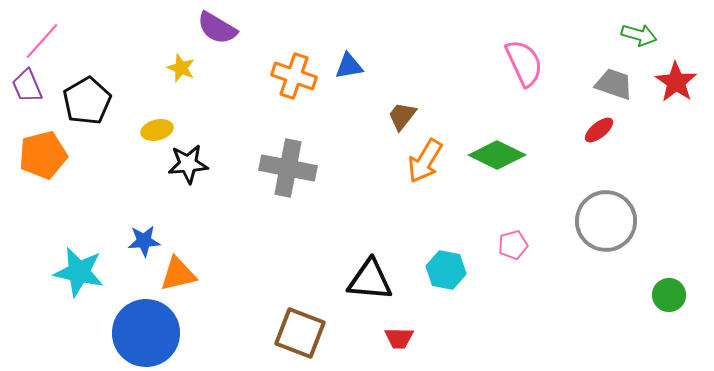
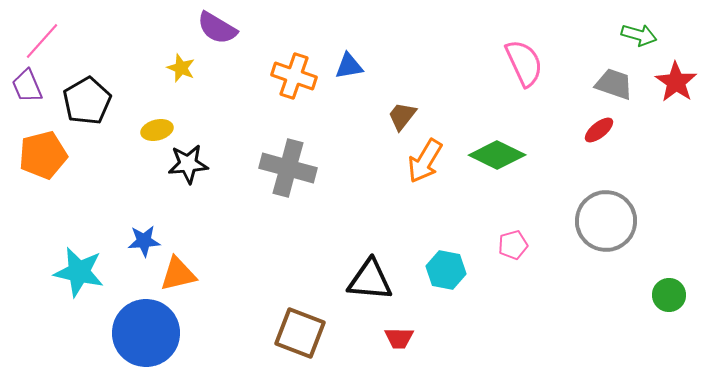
gray cross: rotated 4 degrees clockwise
